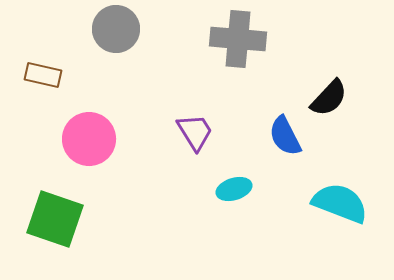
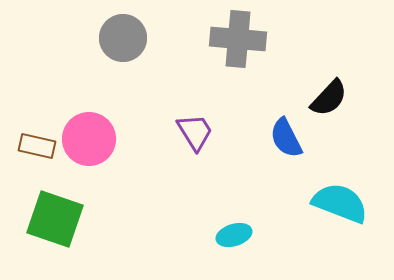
gray circle: moved 7 px right, 9 px down
brown rectangle: moved 6 px left, 71 px down
blue semicircle: moved 1 px right, 2 px down
cyan ellipse: moved 46 px down
